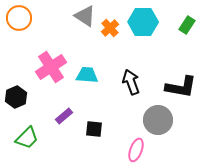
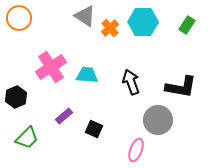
black square: rotated 18 degrees clockwise
